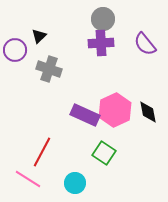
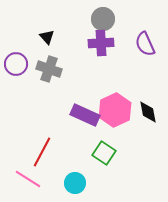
black triangle: moved 8 px right, 1 px down; rotated 28 degrees counterclockwise
purple semicircle: rotated 15 degrees clockwise
purple circle: moved 1 px right, 14 px down
